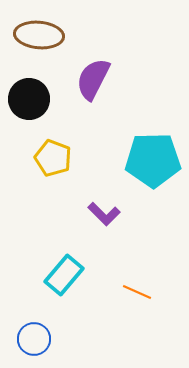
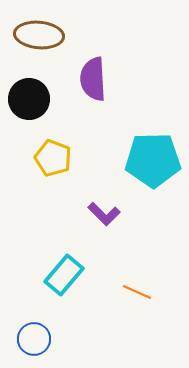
purple semicircle: rotated 30 degrees counterclockwise
